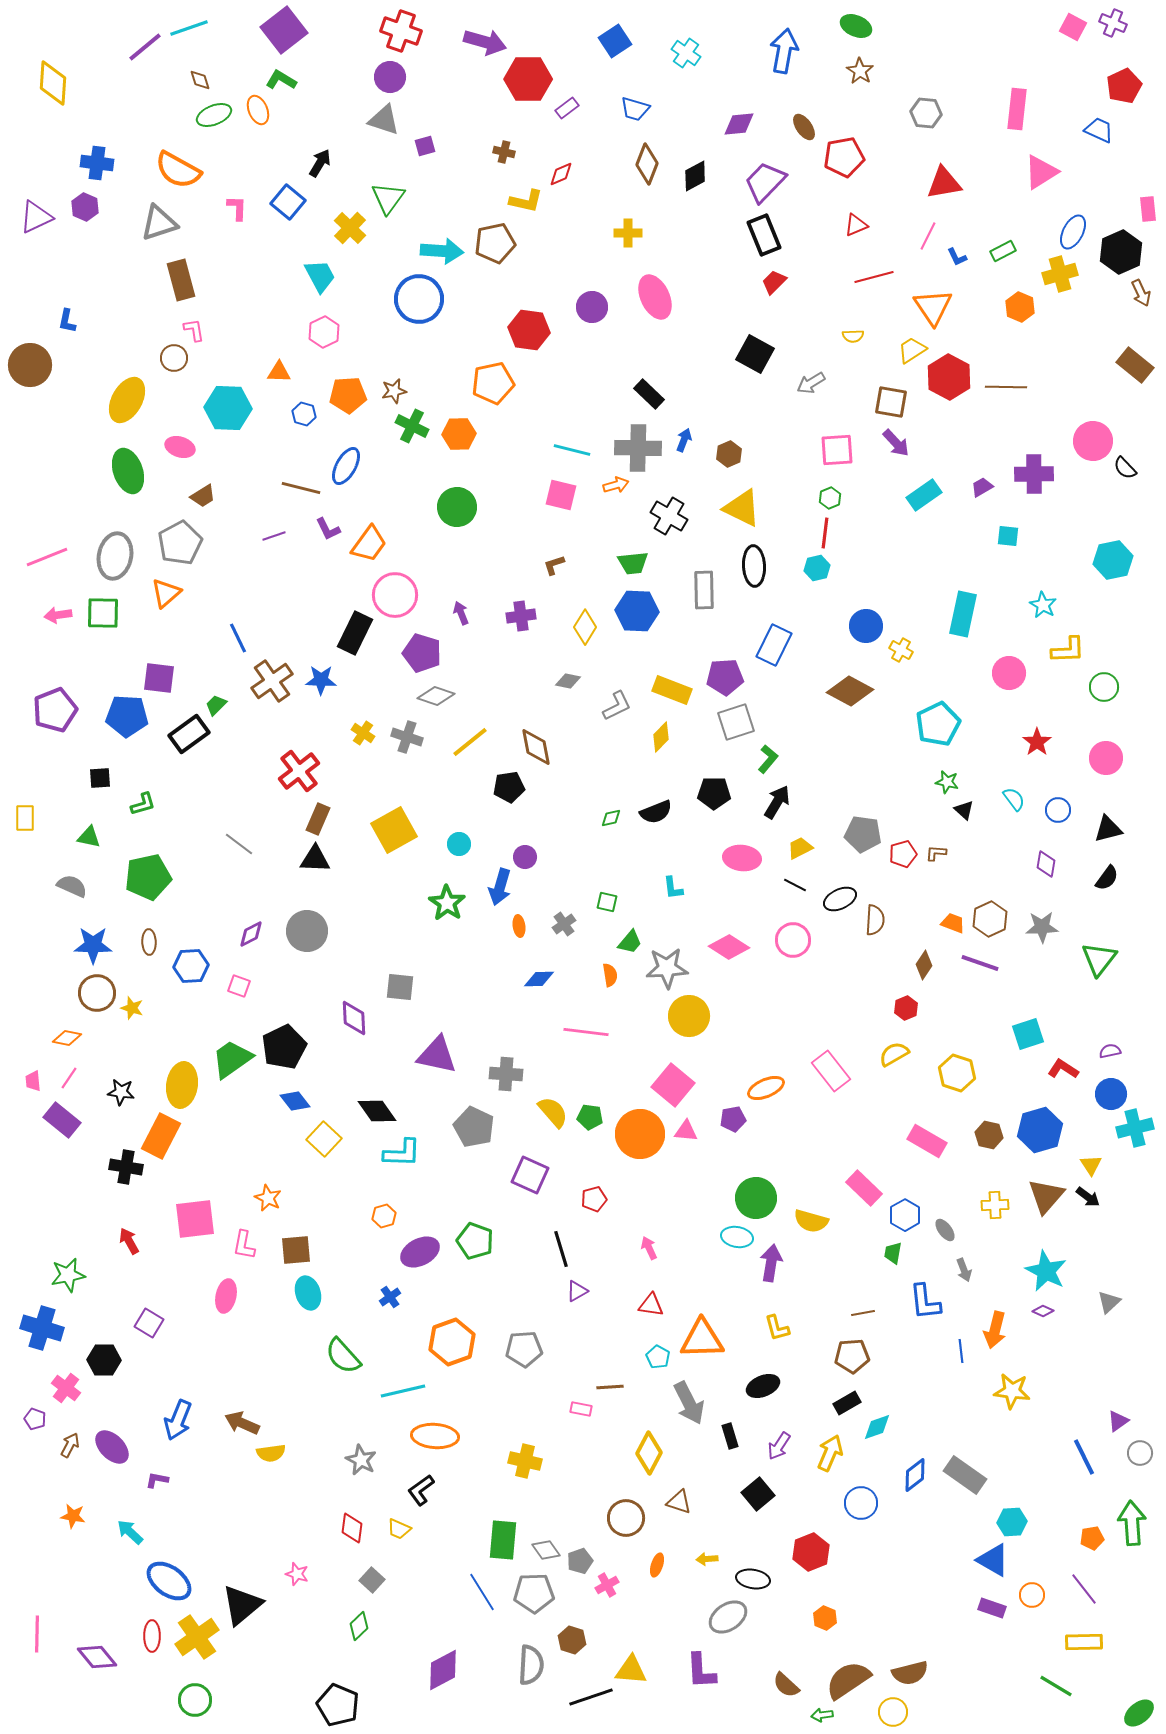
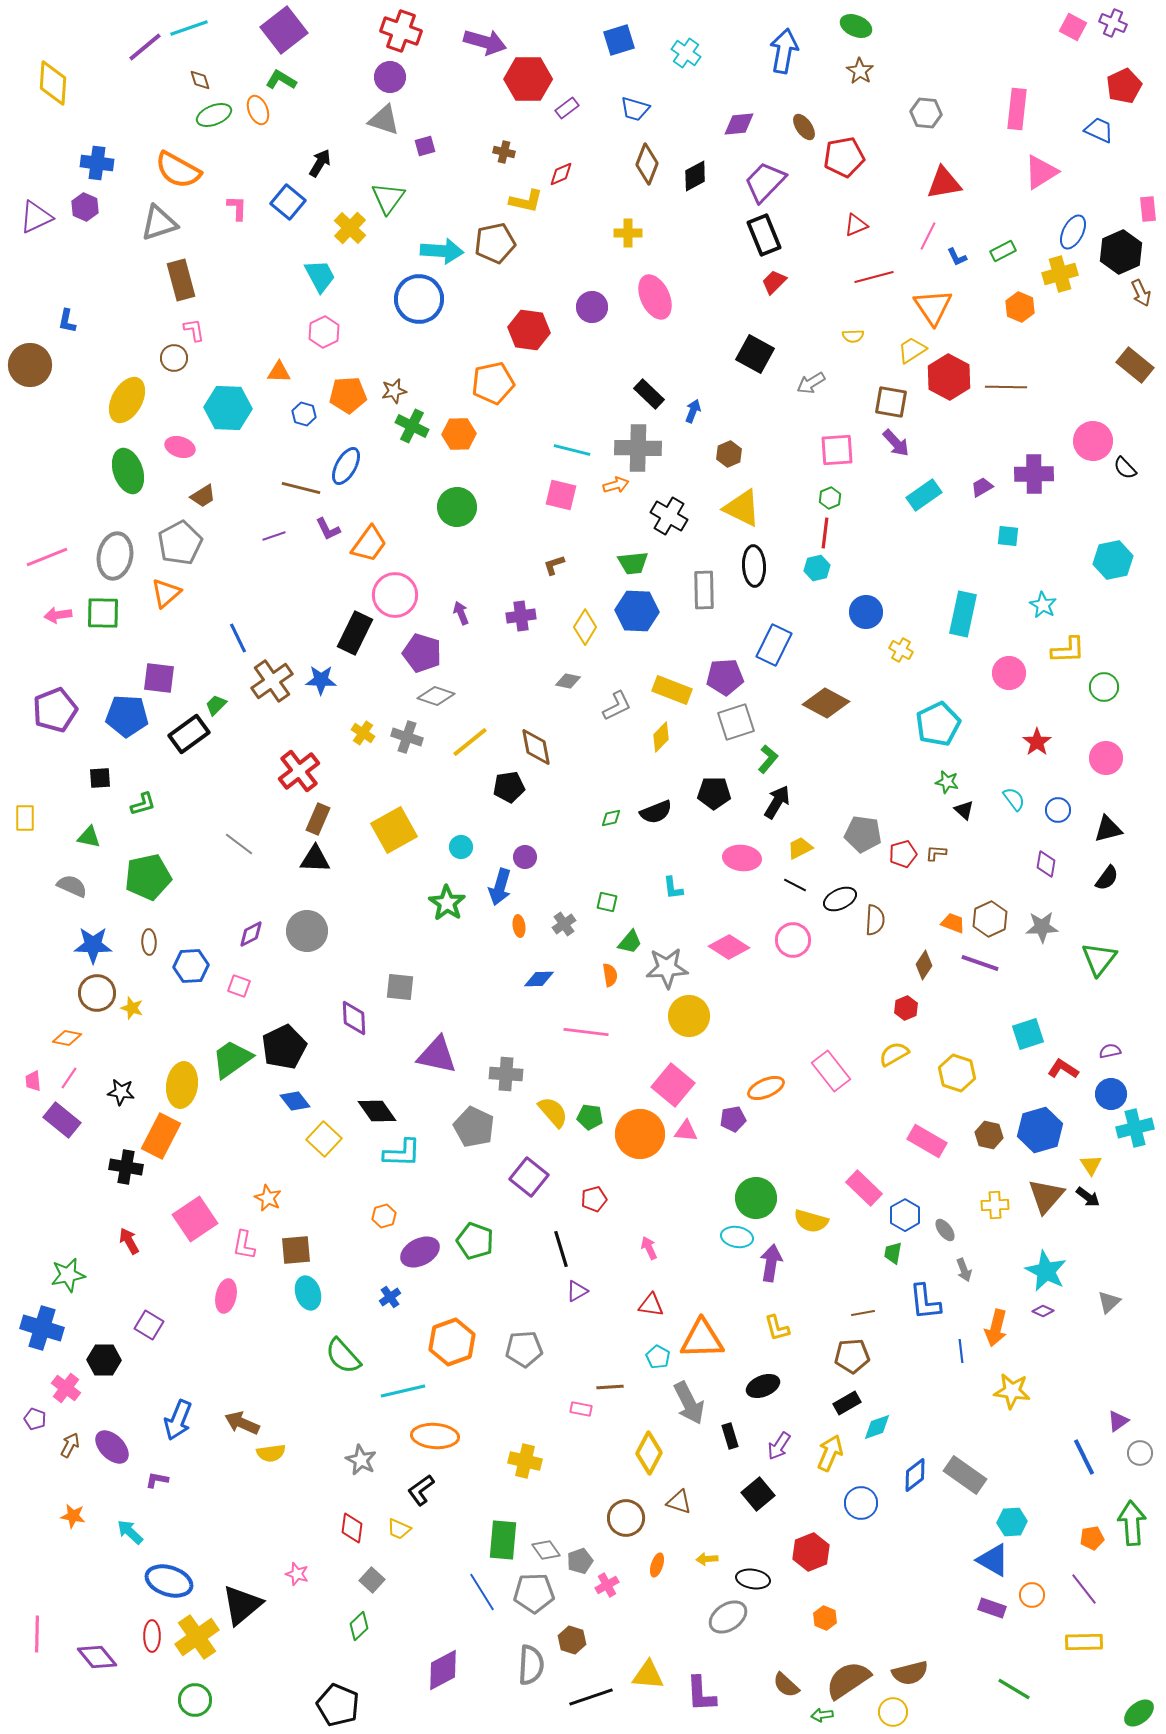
blue square at (615, 41): moved 4 px right, 1 px up; rotated 16 degrees clockwise
blue arrow at (684, 440): moved 9 px right, 29 px up
blue circle at (866, 626): moved 14 px up
brown diamond at (850, 691): moved 24 px left, 12 px down
cyan circle at (459, 844): moved 2 px right, 3 px down
purple square at (530, 1175): moved 1 px left, 2 px down; rotated 15 degrees clockwise
pink square at (195, 1219): rotated 27 degrees counterclockwise
purple square at (149, 1323): moved 2 px down
orange arrow at (995, 1330): moved 1 px right, 2 px up
blue ellipse at (169, 1581): rotated 18 degrees counterclockwise
yellow triangle at (631, 1670): moved 17 px right, 5 px down
purple L-shape at (701, 1671): moved 23 px down
green line at (1056, 1686): moved 42 px left, 3 px down
